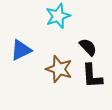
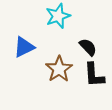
blue triangle: moved 3 px right, 3 px up
brown star: rotated 20 degrees clockwise
black L-shape: moved 2 px right, 1 px up
